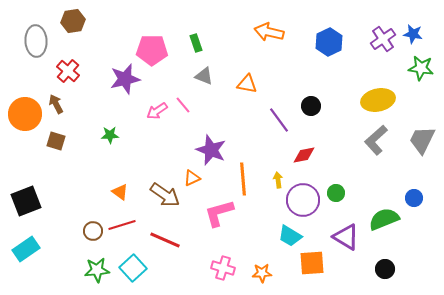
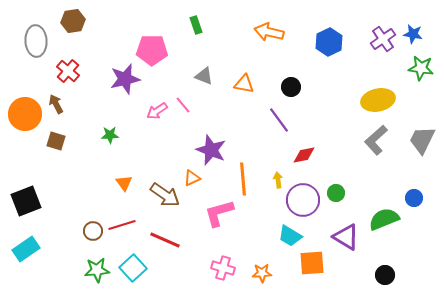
green rectangle at (196, 43): moved 18 px up
orange triangle at (247, 84): moved 3 px left
black circle at (311, 106): moved 20 px left, 19 px up
orange triangle at (120, 192): moved 4 px right, 9 px up; rotated 18 degrees clockwise
black circle at (385, 269): moved 6 px down
